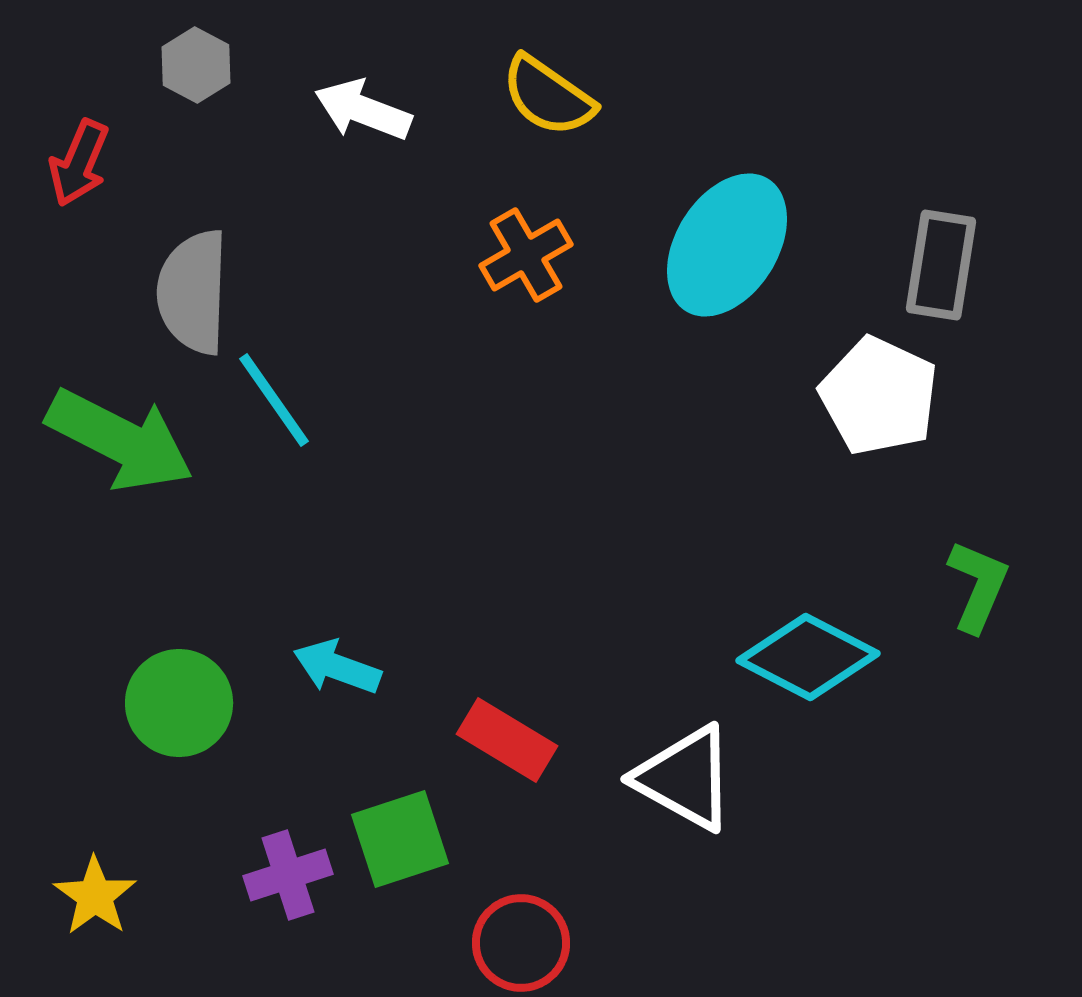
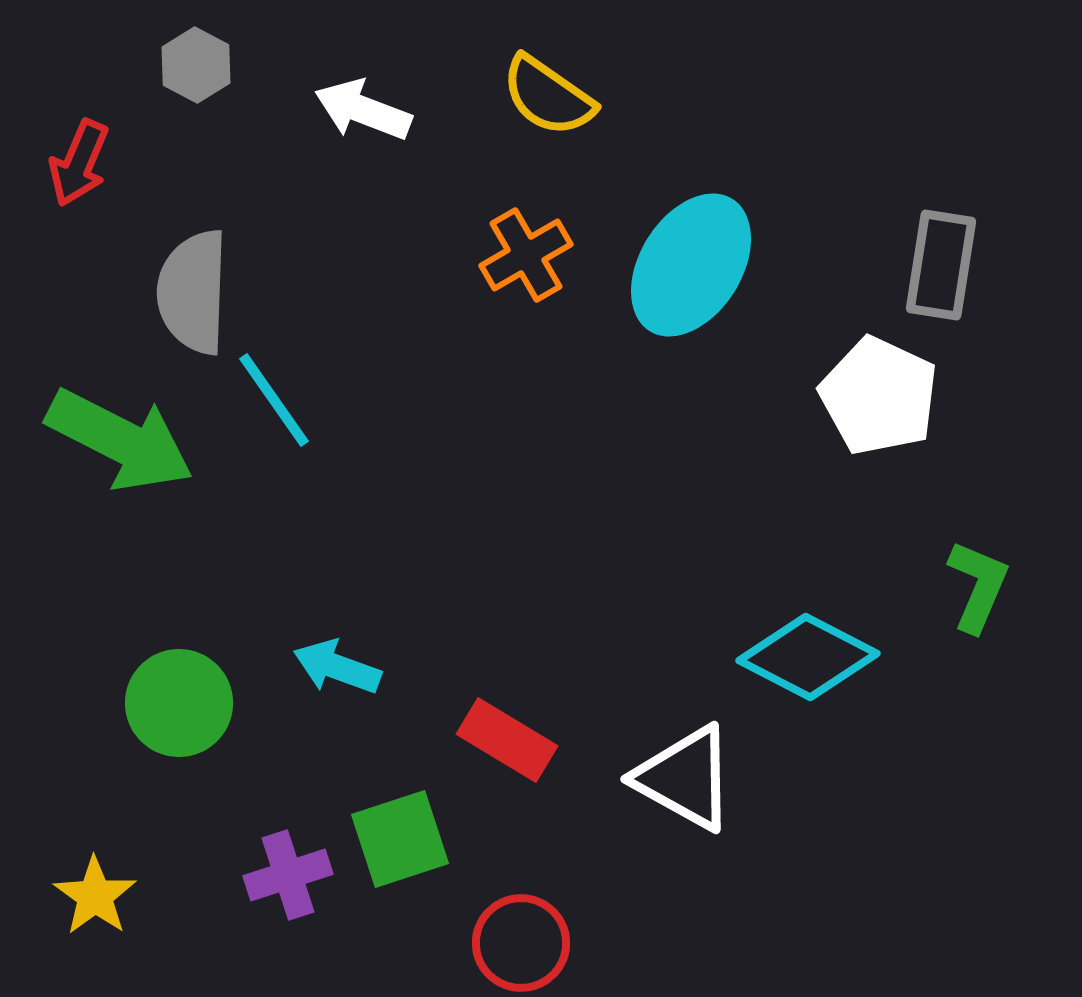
cyan ellipse: moved 36 px left, 20 px down
